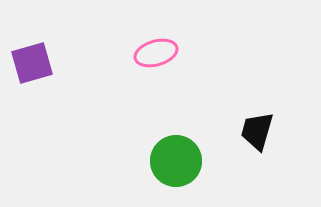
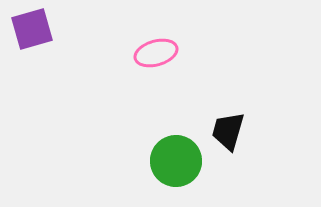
purple square: moved 34 px up
black trapezoid: moved 29 px left
